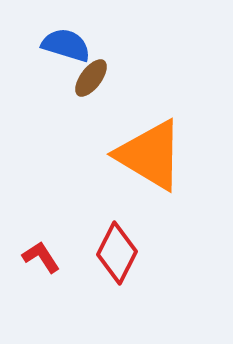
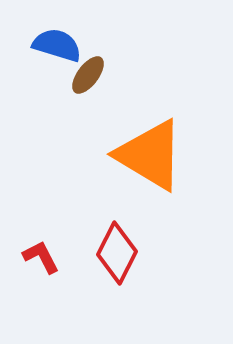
blue semicircle: moved 9 px left
brown ellipse: moved 3 px left, 3 px up
red L-shape: rotated 6 degrees clockwise
